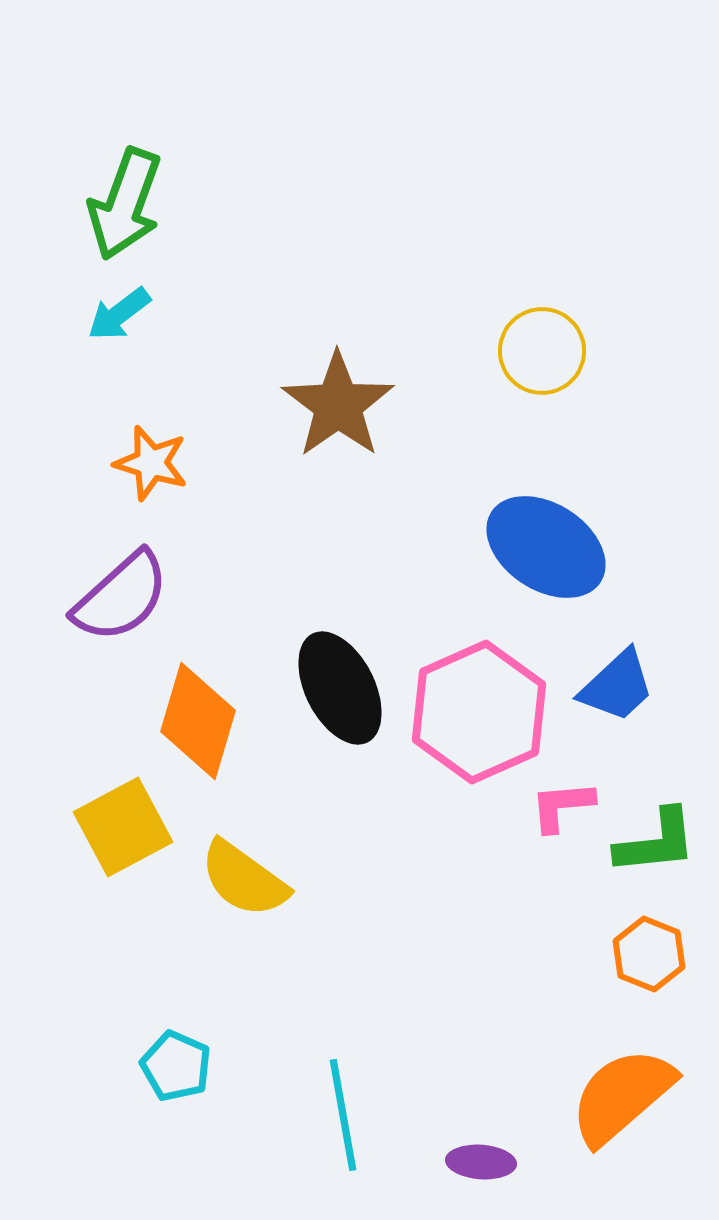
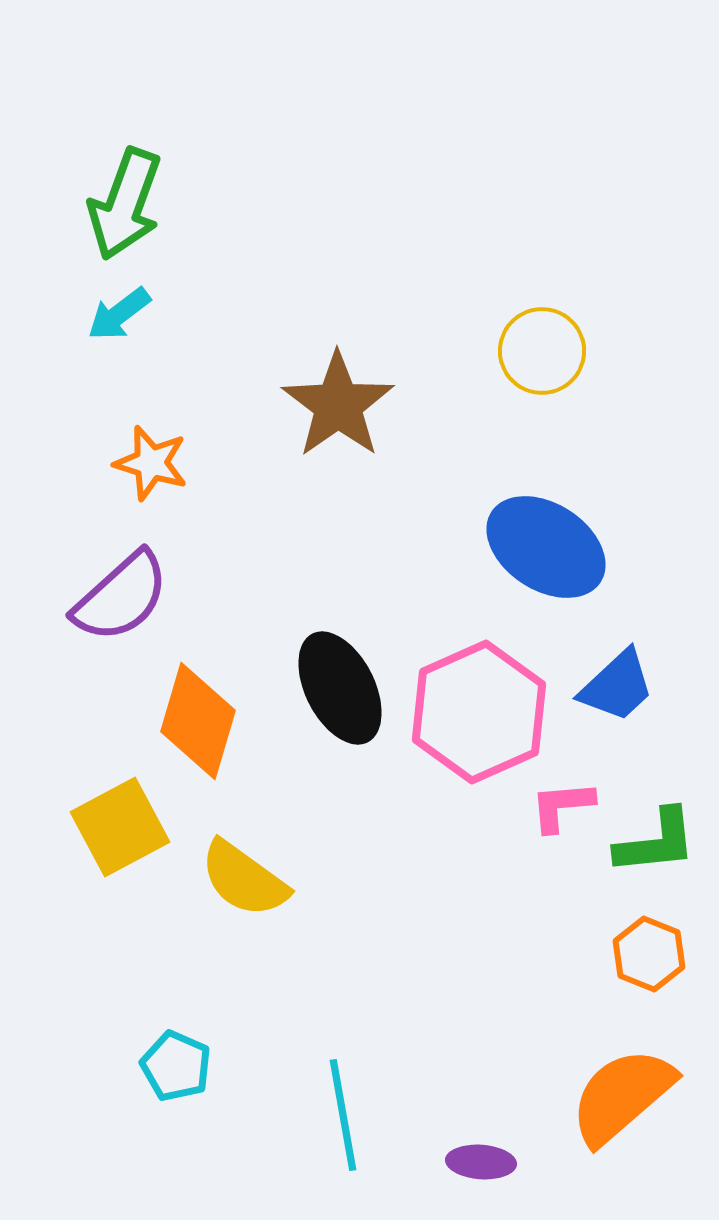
yellow square: moved 3 px left
